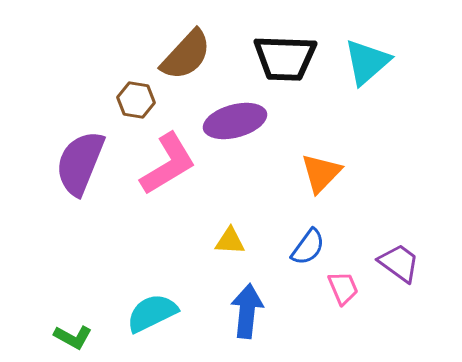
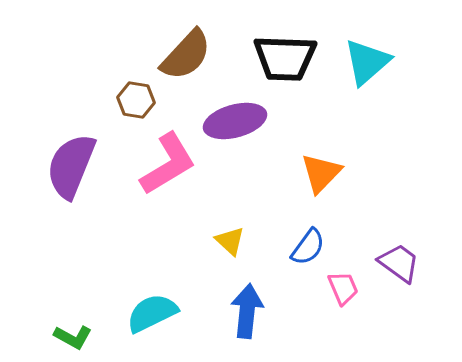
purple semicircle: moved 9 px left, 3 px down
yellow triangle: rotated 40 degrees clockwise
